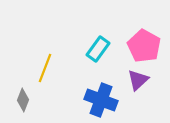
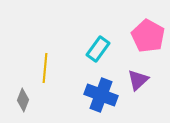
pink pentagon: moved 4 px right, 10 px up
yellow line: rotated 16 degrees counterclockwise
blue cross: moved 5 px up
